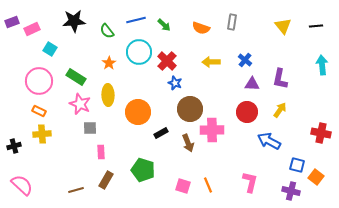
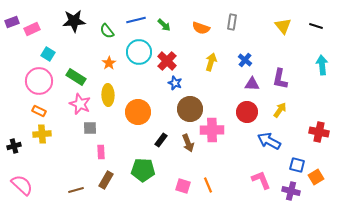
black line at (316, 26): rotated 24 degrees clockwise
cyan square at (50, 49): moved 2 px left, 5 px down
yellow arrow at (211, 62): rotated 108 degrees clockwise
black rectangle at (161, 133): moved 7 px down; rotated 24 degrees counterclockwise
red cross at (321, 133): moved 2 px left, 1 px up
green pentagon at (143, 170): rotated 15 degrees counterclockwise
orange square at (316, 177): rotated 21 degrees clockwise
pink L-shape at (250, 182): moved 11 px right, 2 px up; rotated 35 degrees counterclockwise
